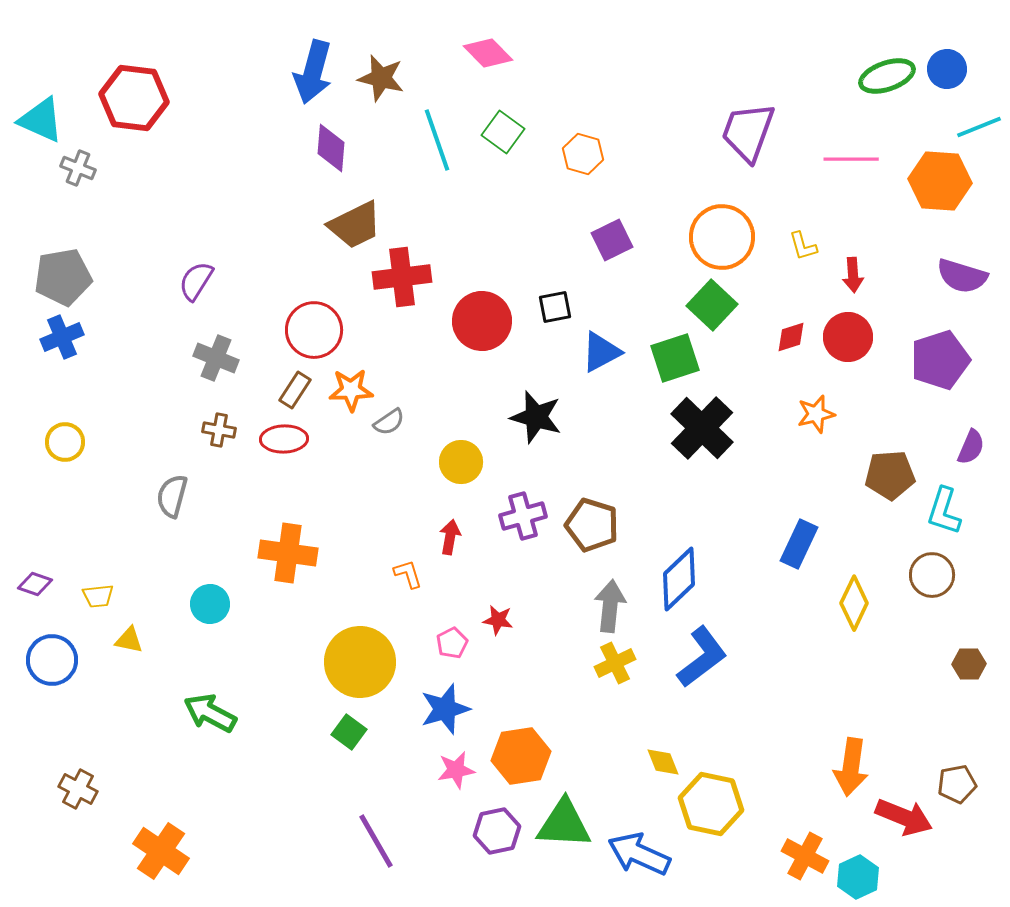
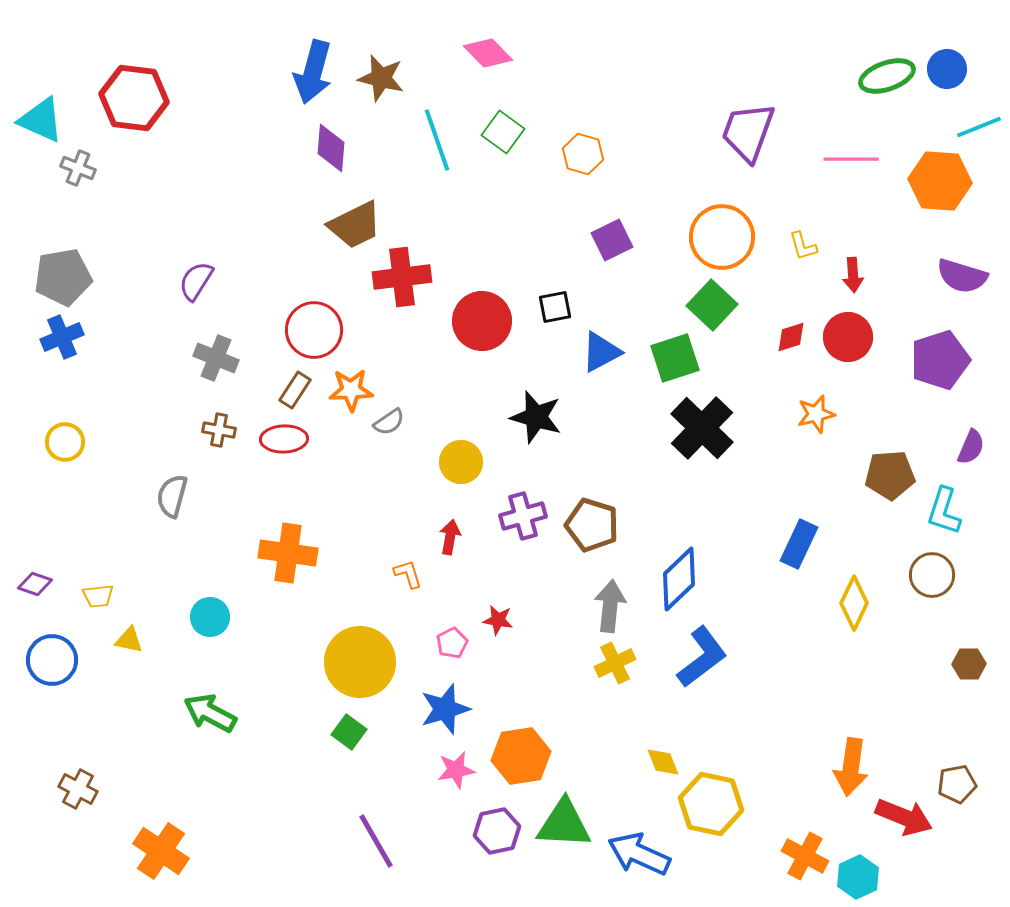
cyan circle at (210, 604): moved 13 px down
